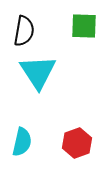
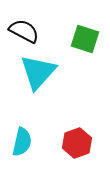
green square: moved 1 px right, 13 px down; rotated 16 degrees clockwise
black semicircle: rotated 72 degrees counterclockwise
cyan triangle: rotated 15 degrees clockwise
